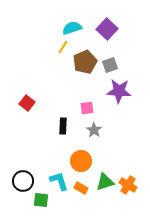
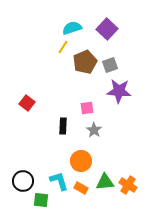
green triangle: rotated 12 degrees clockwise
